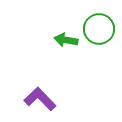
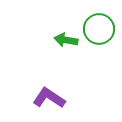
purple L-shape: moved 9 px right, 1 px up; rotated 12 degrees counterclockwise
